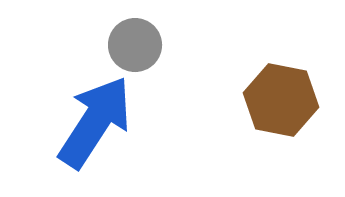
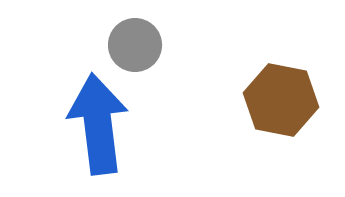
blue arrow: moved 3 px right, 2 px down; rotated 40 degrees counterclockwise
